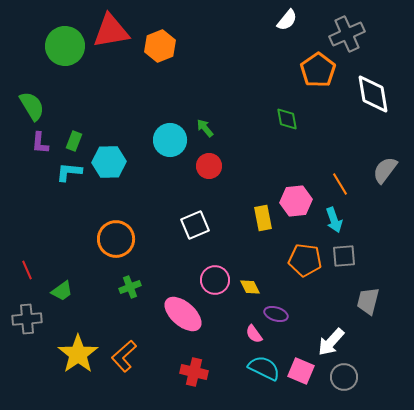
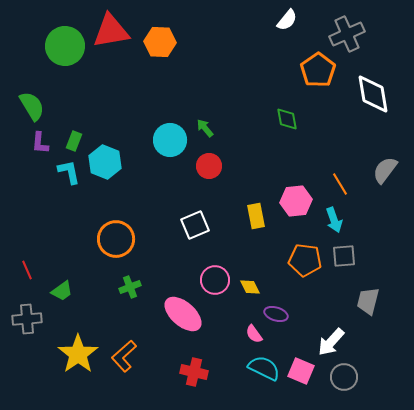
orange hexagon at (160, 46): moved 4 px up; rotated 24 degrees clockwise
cyan hexagon at (109, 162): moved 4 px left; rotated 24 degrees clockwise
cyan L-shape at (69, 172): rotated 72 degrees clockwise
yellow rectangle at (263, 218): moved 7 px left, 2 px up
